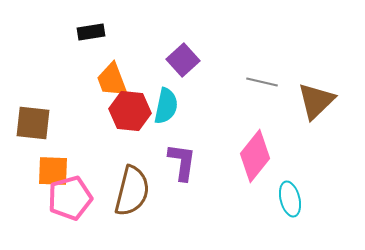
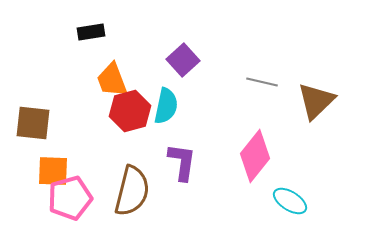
red hexagon: rotated 21 degrees counterclockwise
cyan ellipse: moved 2 px down; rotated 44 degrees counterclockwise
